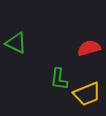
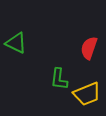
red semicircle: rotated 55 degrees counterclockwise
